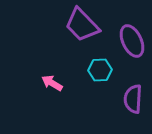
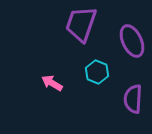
purple trapezoid: moved 1 px left, 1 px up; rotated 63 degrees clockwise
cyan hexagon: moved 3 px left, 2 px down; rotated 25 degrees clockwise
